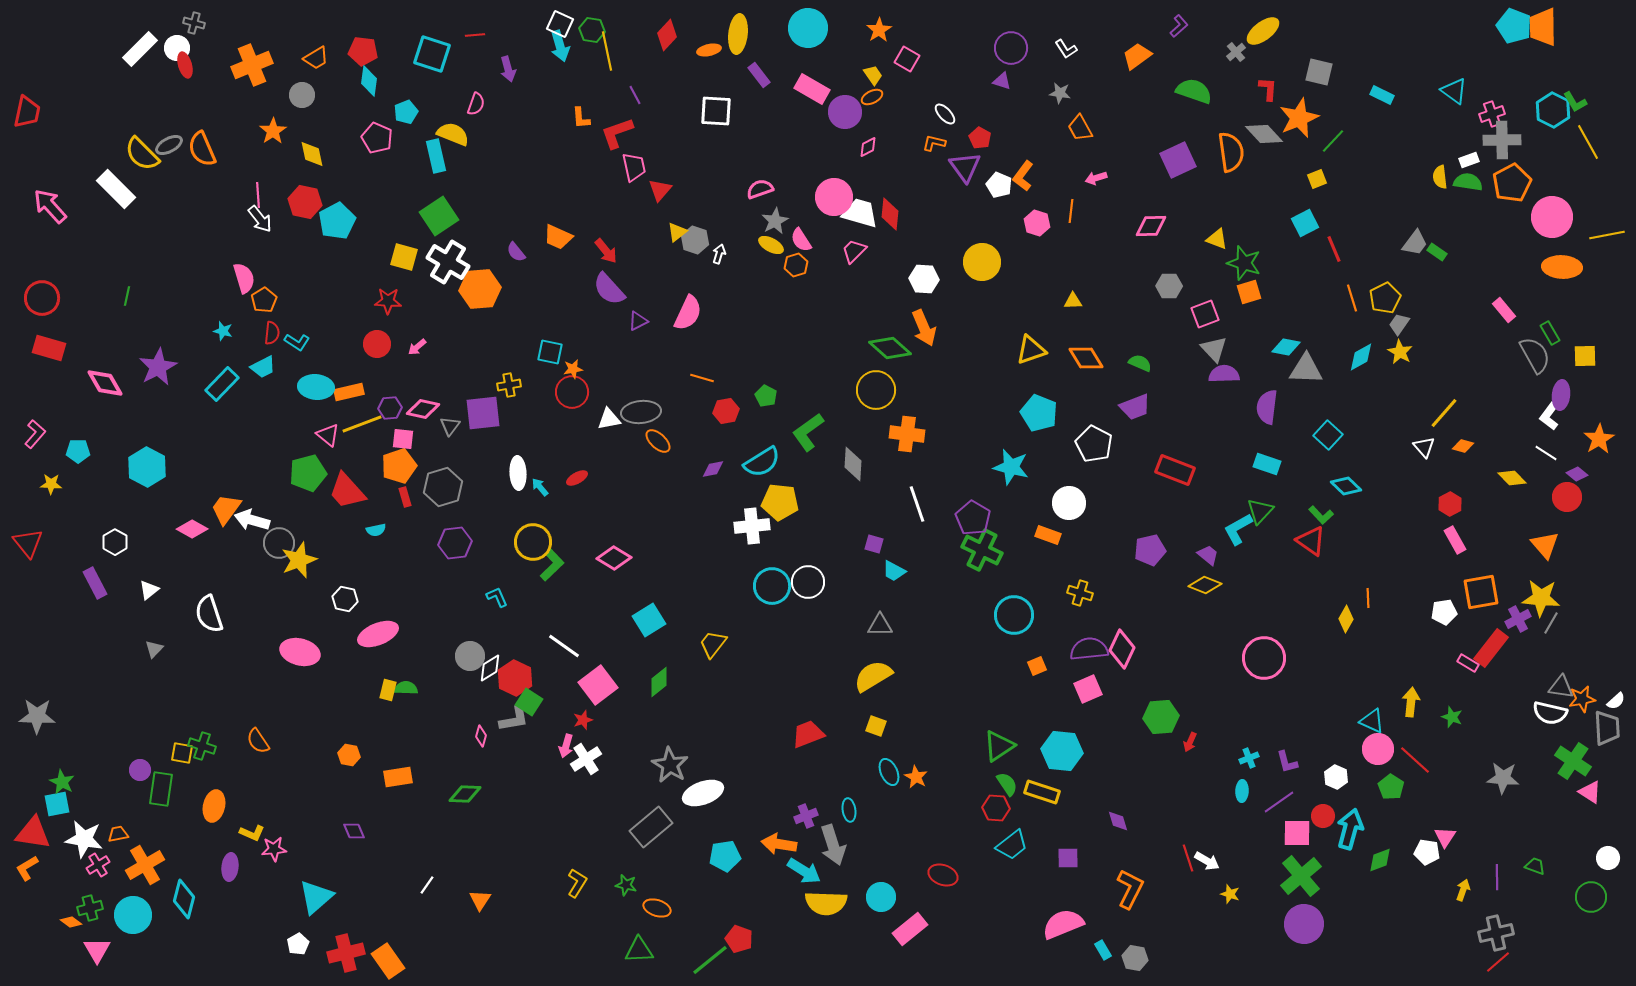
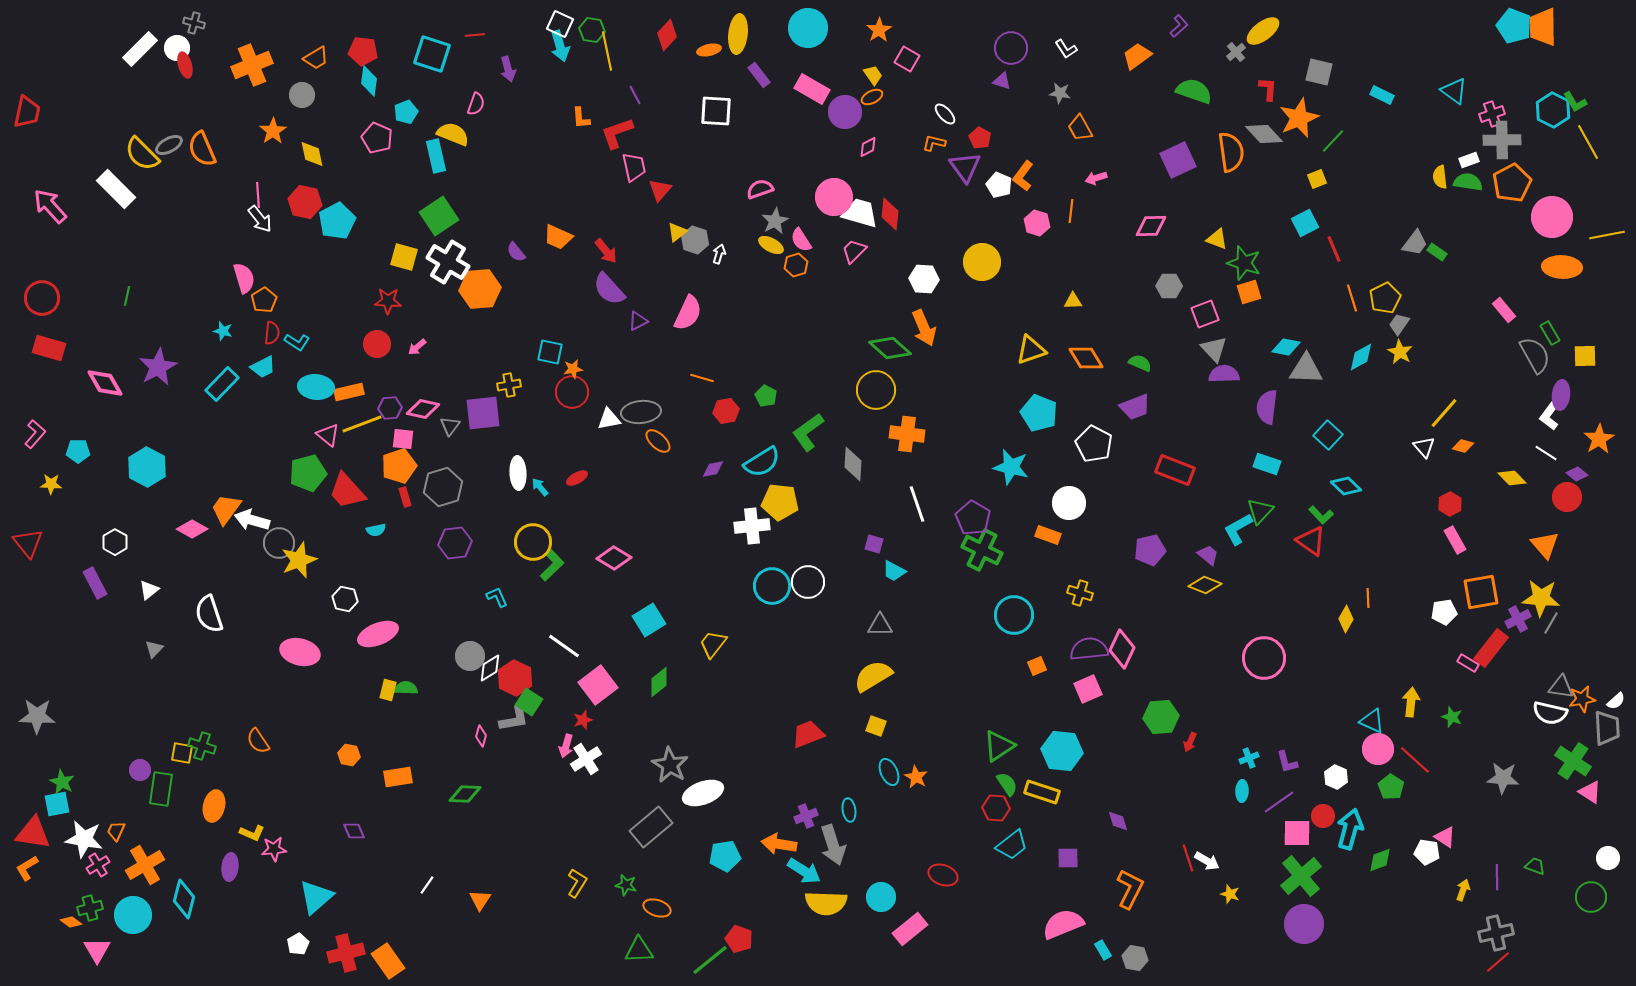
orange trapezoid at (118, 834): moved 2 px left, 3 px up; rotated 55 degrees counterclockwise
pink triangle at (1445, 837): rotated 30 degrees counterclockwise
